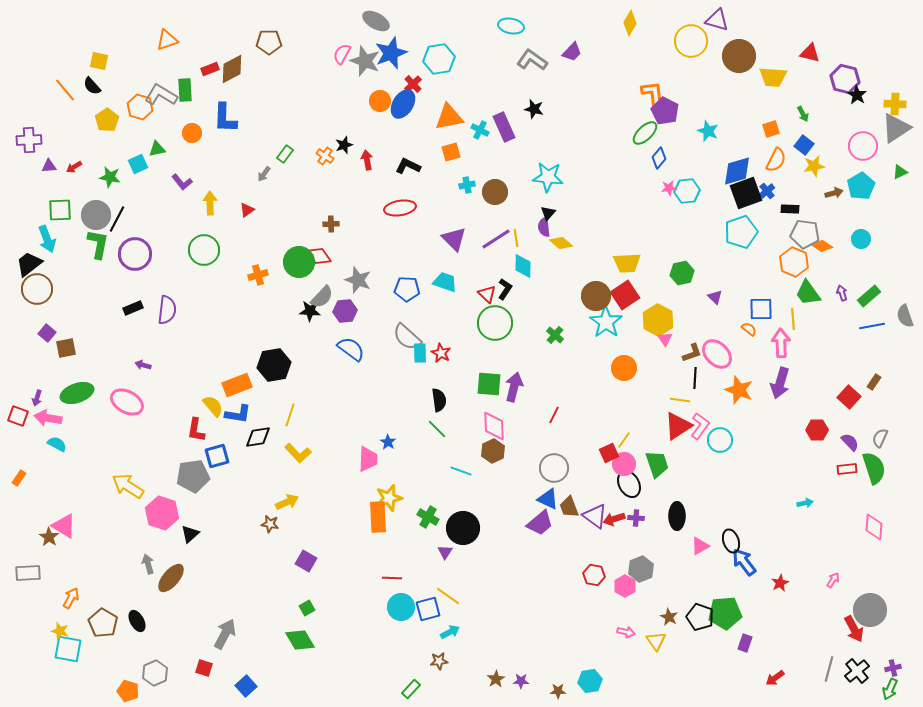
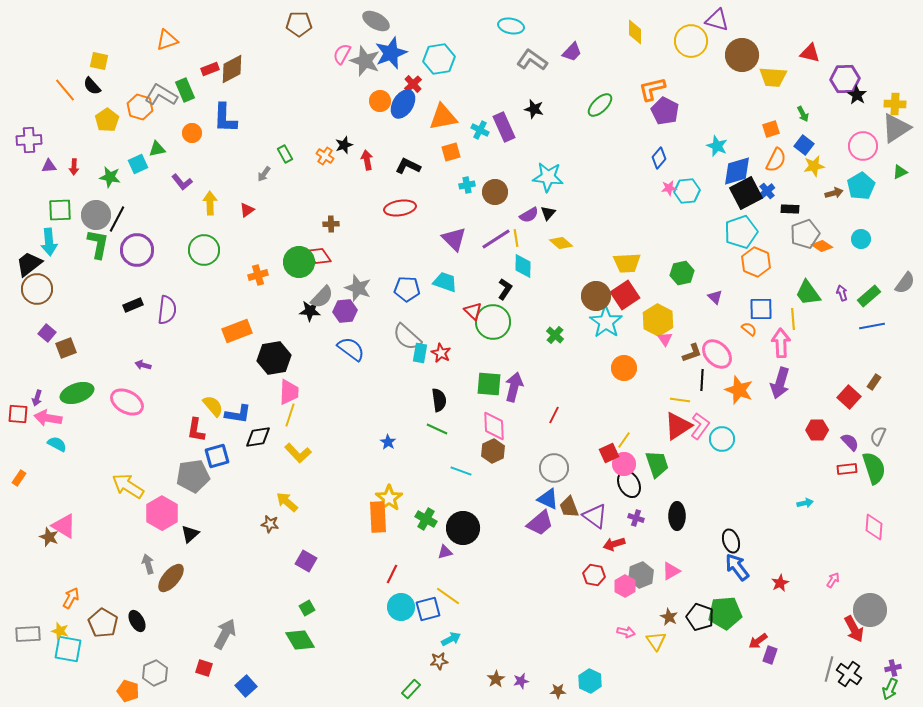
yellow diamond at (630, 23): moved 5 px right, 9 px down; rotated 30 degrees counterclockwise
brown pentagon at (269, 42): moved 30 px right, 18 px up
brown circle at (739, 56): moved 3 px right, 1 px up
purple hexagon at (845, 79): rotated 16 degrees counterclockwise
green rectangle at (185, 90): rotated 20 degrees counterclockwise
orange L-shape at (653, 94): moved 1 px left, 5 px up; rotated 96 degrees counterclockwise
orange triangle at (449, 117): moved 6 px left
cyan star at (708, 131): moved 9 px right, 15 px down
green ellipse at (645, 133): moved 45 px left, 28 px up
green rectangle at (285, 154): rotated 66 degrees counterclockwise
red arrow at (74, 167): rotated 56 degrees counterclockwise
black square at (746, 193): rotated 8 degrees counterclockwise
purple semicircle at (544, 227): moved 15 px left, 12 px up; rotated 114 degrees counterclockwise
gray pentagon at (805, 234): rotated 28 degrees counterclockwise
cyan arrow at (47, 239): moved 2 px right, 3 px down; rotated 16 degrees clockwise
purple circle at (135, 254): moved 2 px right, 4 px up
orange hexagon at (794, 262): moved 38 px left
gray star at (358, 280): moved 8 px down
red triangle at (487, 294): moved 14 px left, 17 px down
black rectangle at (133, 308): moved 3 px up
gray semicircle at (905, 316): moved 33 px up; rotated 125 degrees counterclockwise
green circle at (495, 323): moved 2 px left, 1 px up
brown square at (66, 348): rotated 10 degrees counterclockwise
cyan rectangle at (420, 353): rotated 12 degrees clockwise
black hexagon at (274, 365): moved 7 px up
black line at (695, 378): moved 7 px right, 2 px down
orange rectangle at (237, 385): moved 54 px up
red square at (18, 416): moved 2 px up; rotated 15 degrees counterclockwise
green line at (437, 429): rotated 20 degrees counterclockwise
gray semicircle at (880, 438): moved 2 px left, 2 px up
cyan circle at (720, 440): moved 2 px right, 1 px up
pink trapezoid at (368, 459): moved 79 px left, 67 px up
yellow star at (389, 498): rotated 20 degrees counterclockwise
yellow arrow at (287, 502): rotated 115 degrees counterclockwise
pink hexagon at (162, 513): rotated 12 degrees clockwise
green cross at (428, 517): moved 2 px left, 2 px down
purple cross at (636, 518): rotated 14 degrees clockwise
red arrow at (614, 519): moved 25 px down
brown star at (49, 537): rotated 12 degrees counterclockwise
pink triangle at (700, 546): moved 29 px left, 25 px down
purple triangle at (445, 552): rotated 42 degrees clockwise
blue arrow at (744, 562): moved 7 px left, 5 px down
gray hexagon at (641, 569): moved 6 px down
gray rectangle at (28, 573): moved 61 px down
red line at (392, 578): moved 4 px up; rotated 66 degrees counterclockwise
cyan arrow at (450, 632): moved 1 px right, 7 px down
purple rectangle at (745, 643): moved 25 px right, 12 px down
black cross at (857, 671): moved 8 px left, 3 px down; rotated 15 degrees counterclockwise
red arrow at (775, 678): moved 17 px left, 37 px up
purple star at (521, 681): rotated 14 degrees counterclockwise
cyan hexagon at (590, 681): rotated 25 degrees counterclockwise
